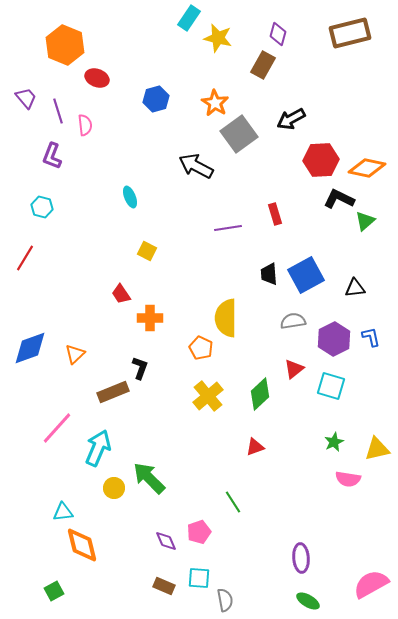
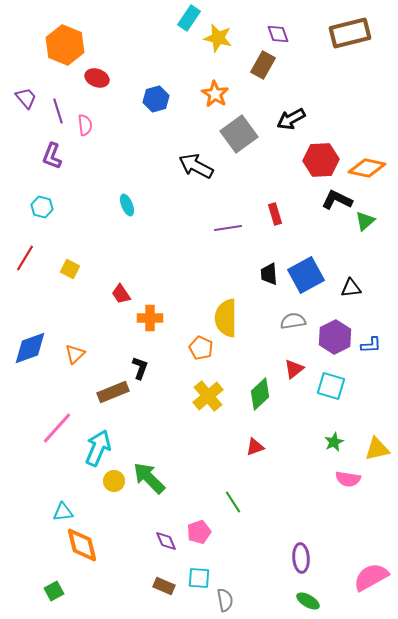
purple diamond at (278, 34): rotated 35 degrees counterclockwise
orange star at (215, 103): moved 9 px up
cyan ellipse at (130, 197): moved 3 px left, 8 px down
black L-shape at (339, 199): moved 2 px left, 1 px down
yellow square at (147, 251): moved 77 px left, 18 px down
black triangle at (355, 288): moved 4 px left
blue L-shape at (371, 337): moved 8 px down; rotated 100 degrees clockwise
purple hexagon at (334, 339): moved 1 px right, 2 px up
yellow circle at (114, 488): moved 7 px up
pink semicircle at (371, 584): moved 7 px up
